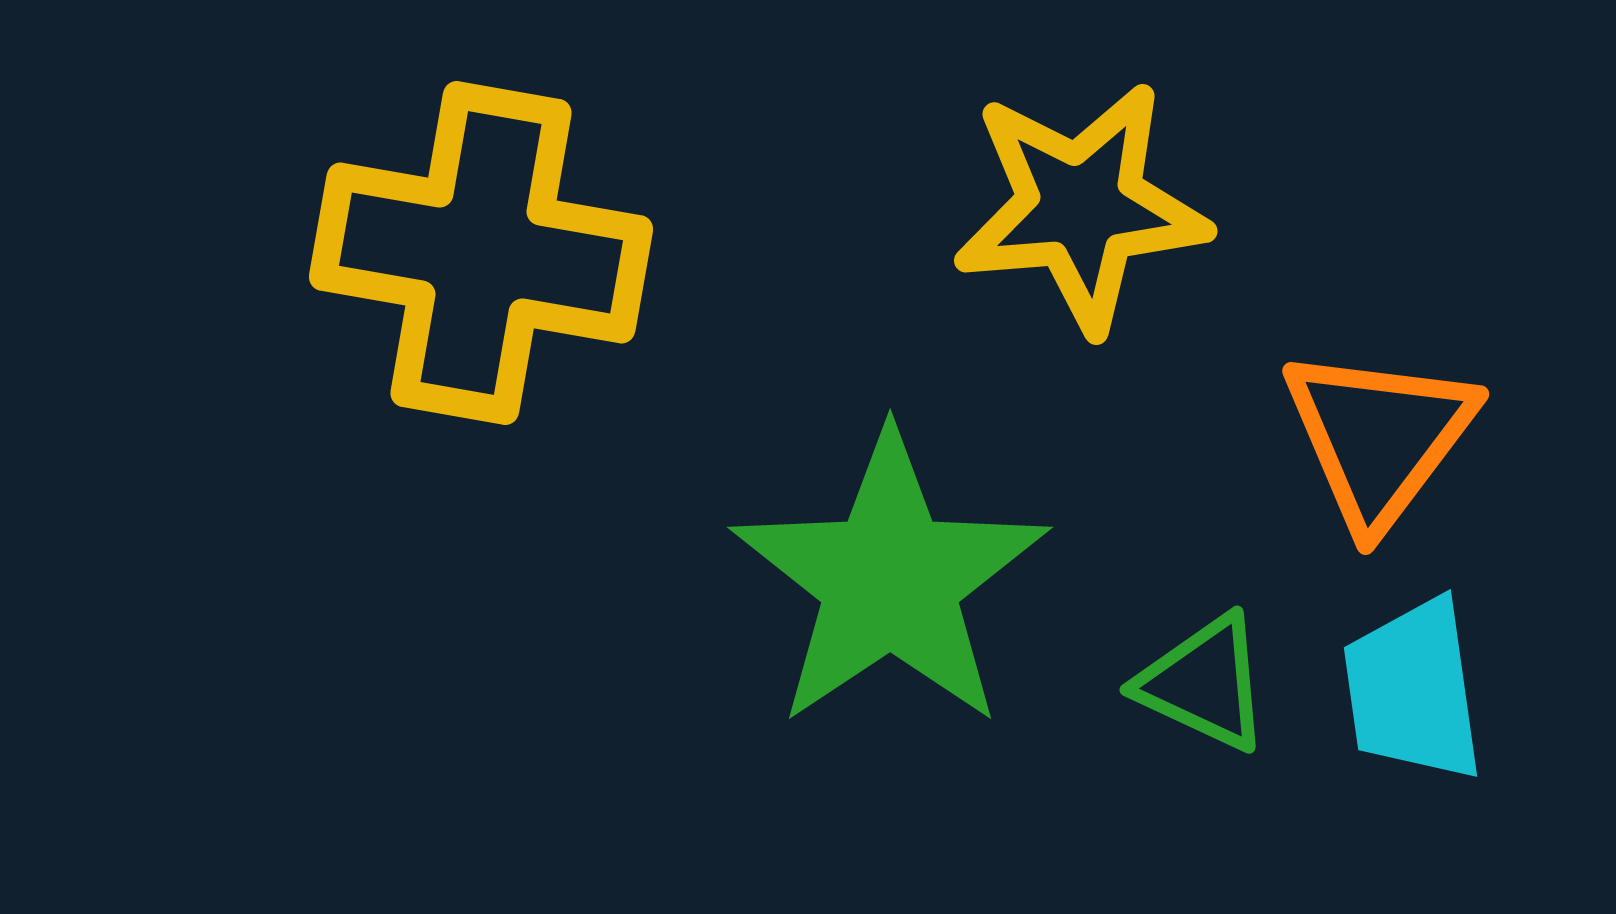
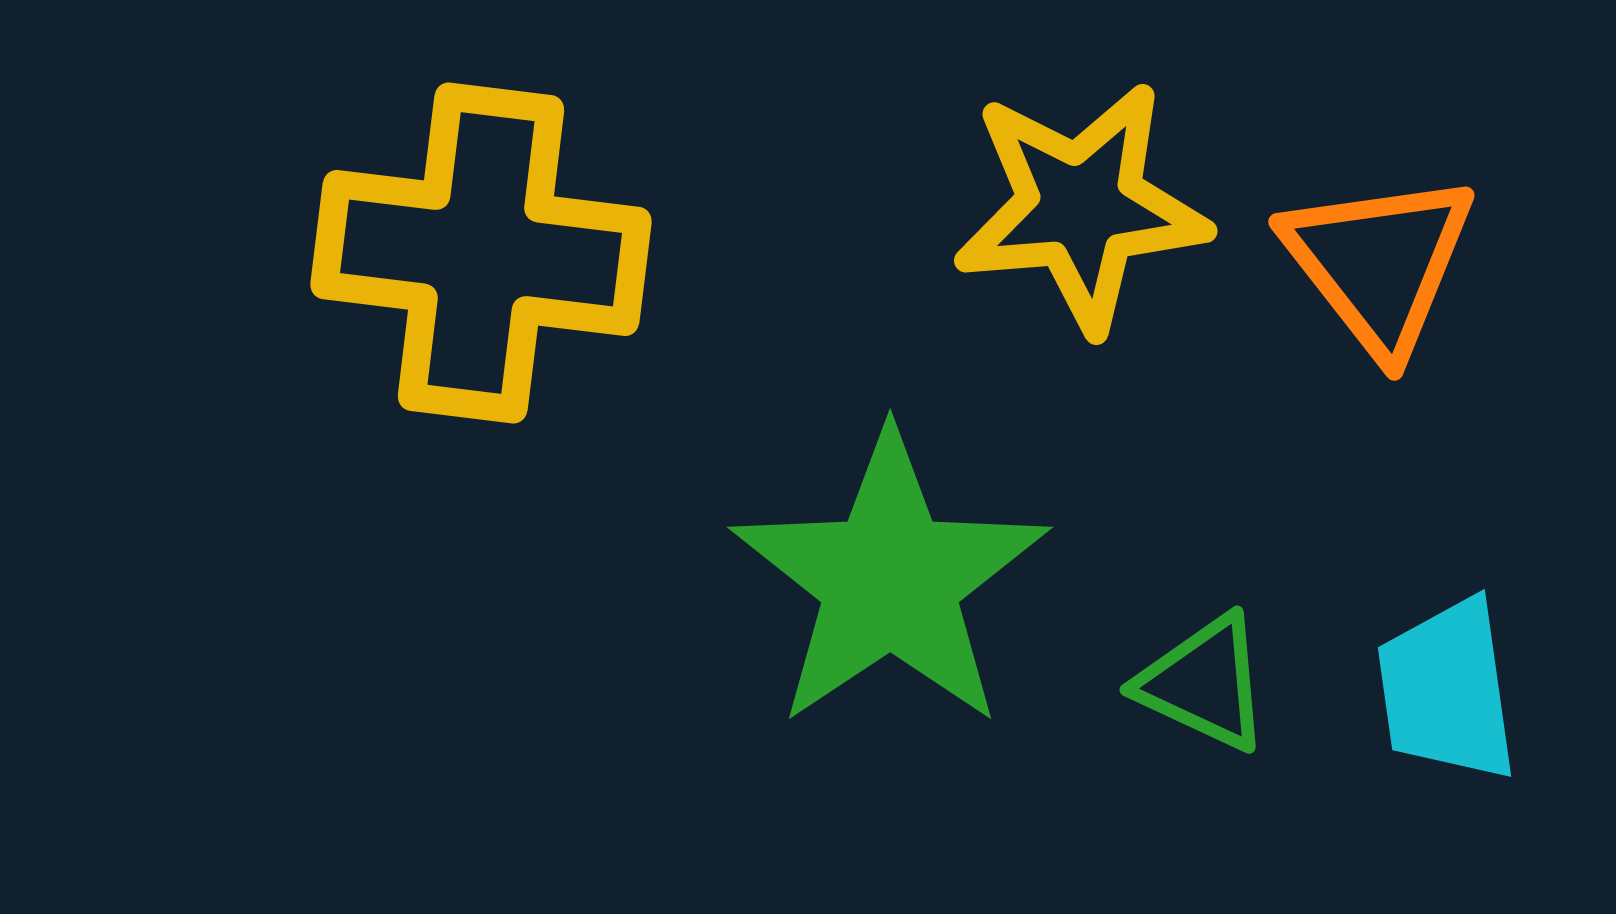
yellow cross: rotated 3 degrees counterclockwise
orange triangle: moved 174 px up; rotated 15 degrees counterclockwise
cyan trapezoid: moved 34 px right
